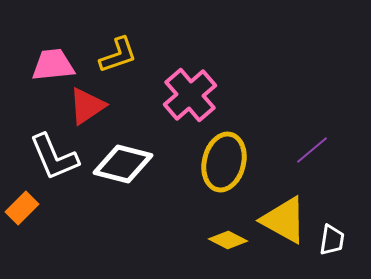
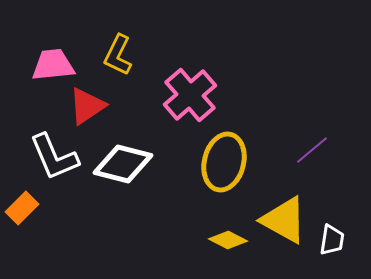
yellow L-shape: rotated 135 degrees clockwise
